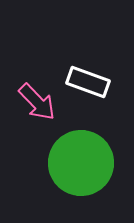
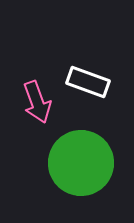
pink arrow: rotated 24 degrees clockwise
